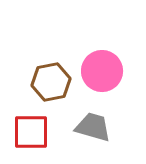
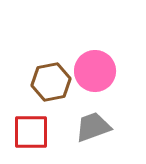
pink circle: moved 7 px left
gray trapezoid: rotated 36 degrees counterclockwise
